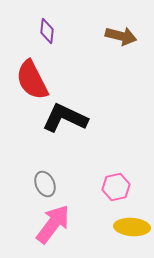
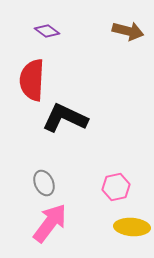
purple diamond: rotated 60 degrees counterclockwise
brown arrow: moved 7 px right, 5 px up
red semicircle: rotated 30 degrees clockwise
gray ellipse: moved 1 px left, 1 px up
pink arrow: moved 3 px left, 1 px up
